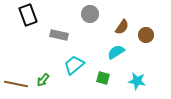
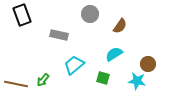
black rectangle: moved 6 px left
brown semicircle: moved 2 px left, 1 px up
brown circle: moved 2 px right, 29 px down
cyan semicircle: moved 2 px left, 2 px down
